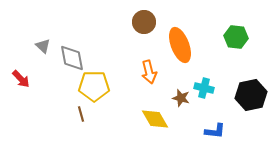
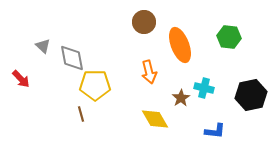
green hexagon: moved 7 px left
yellow pentagon: moved 1 px right, 1 px up
brown star: rotated 24 degrees clockwise
